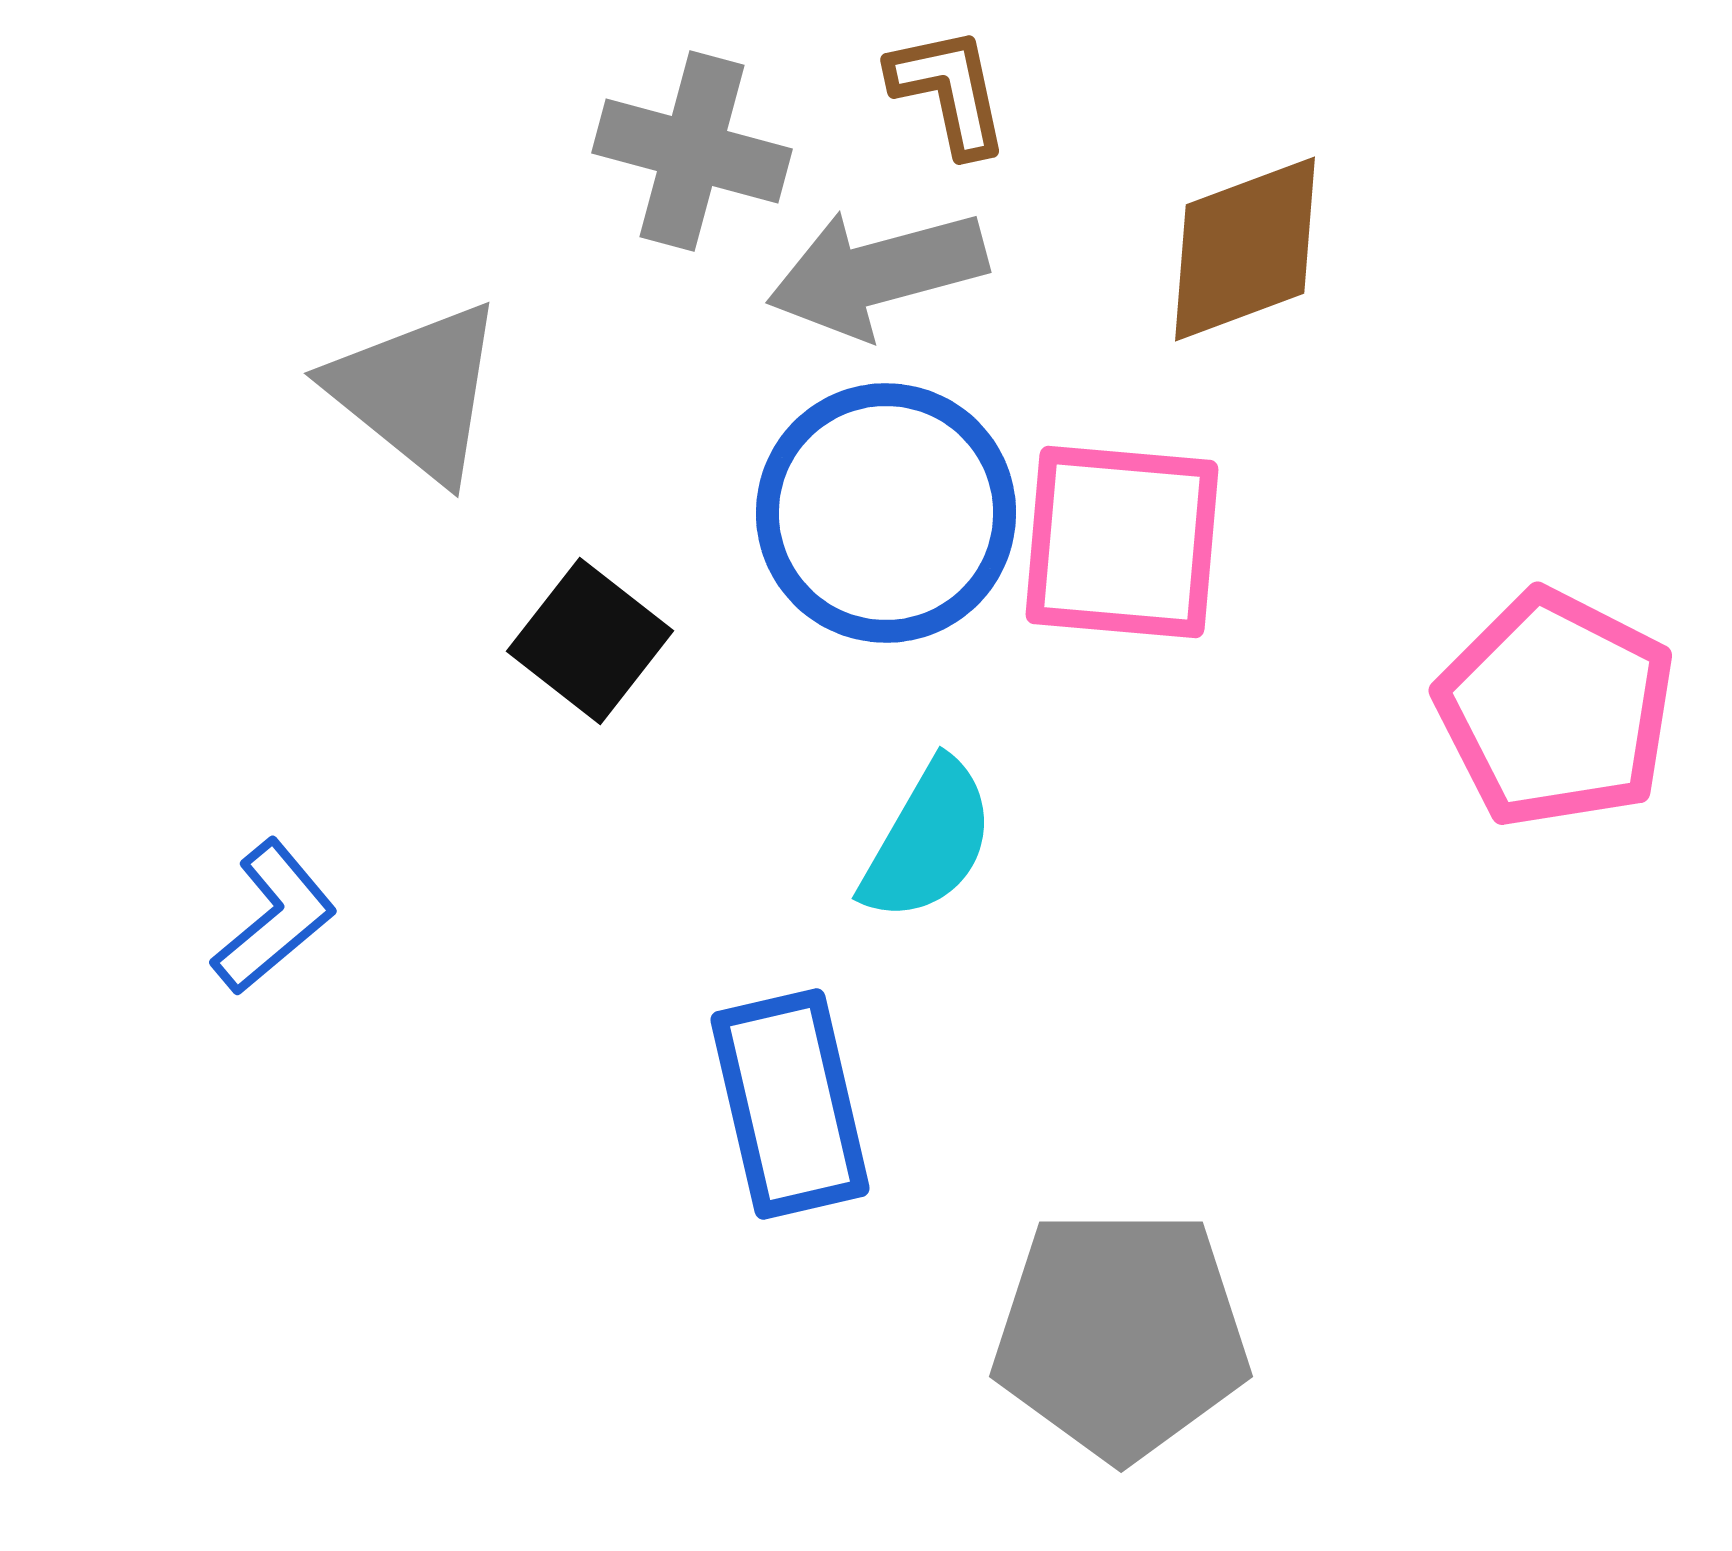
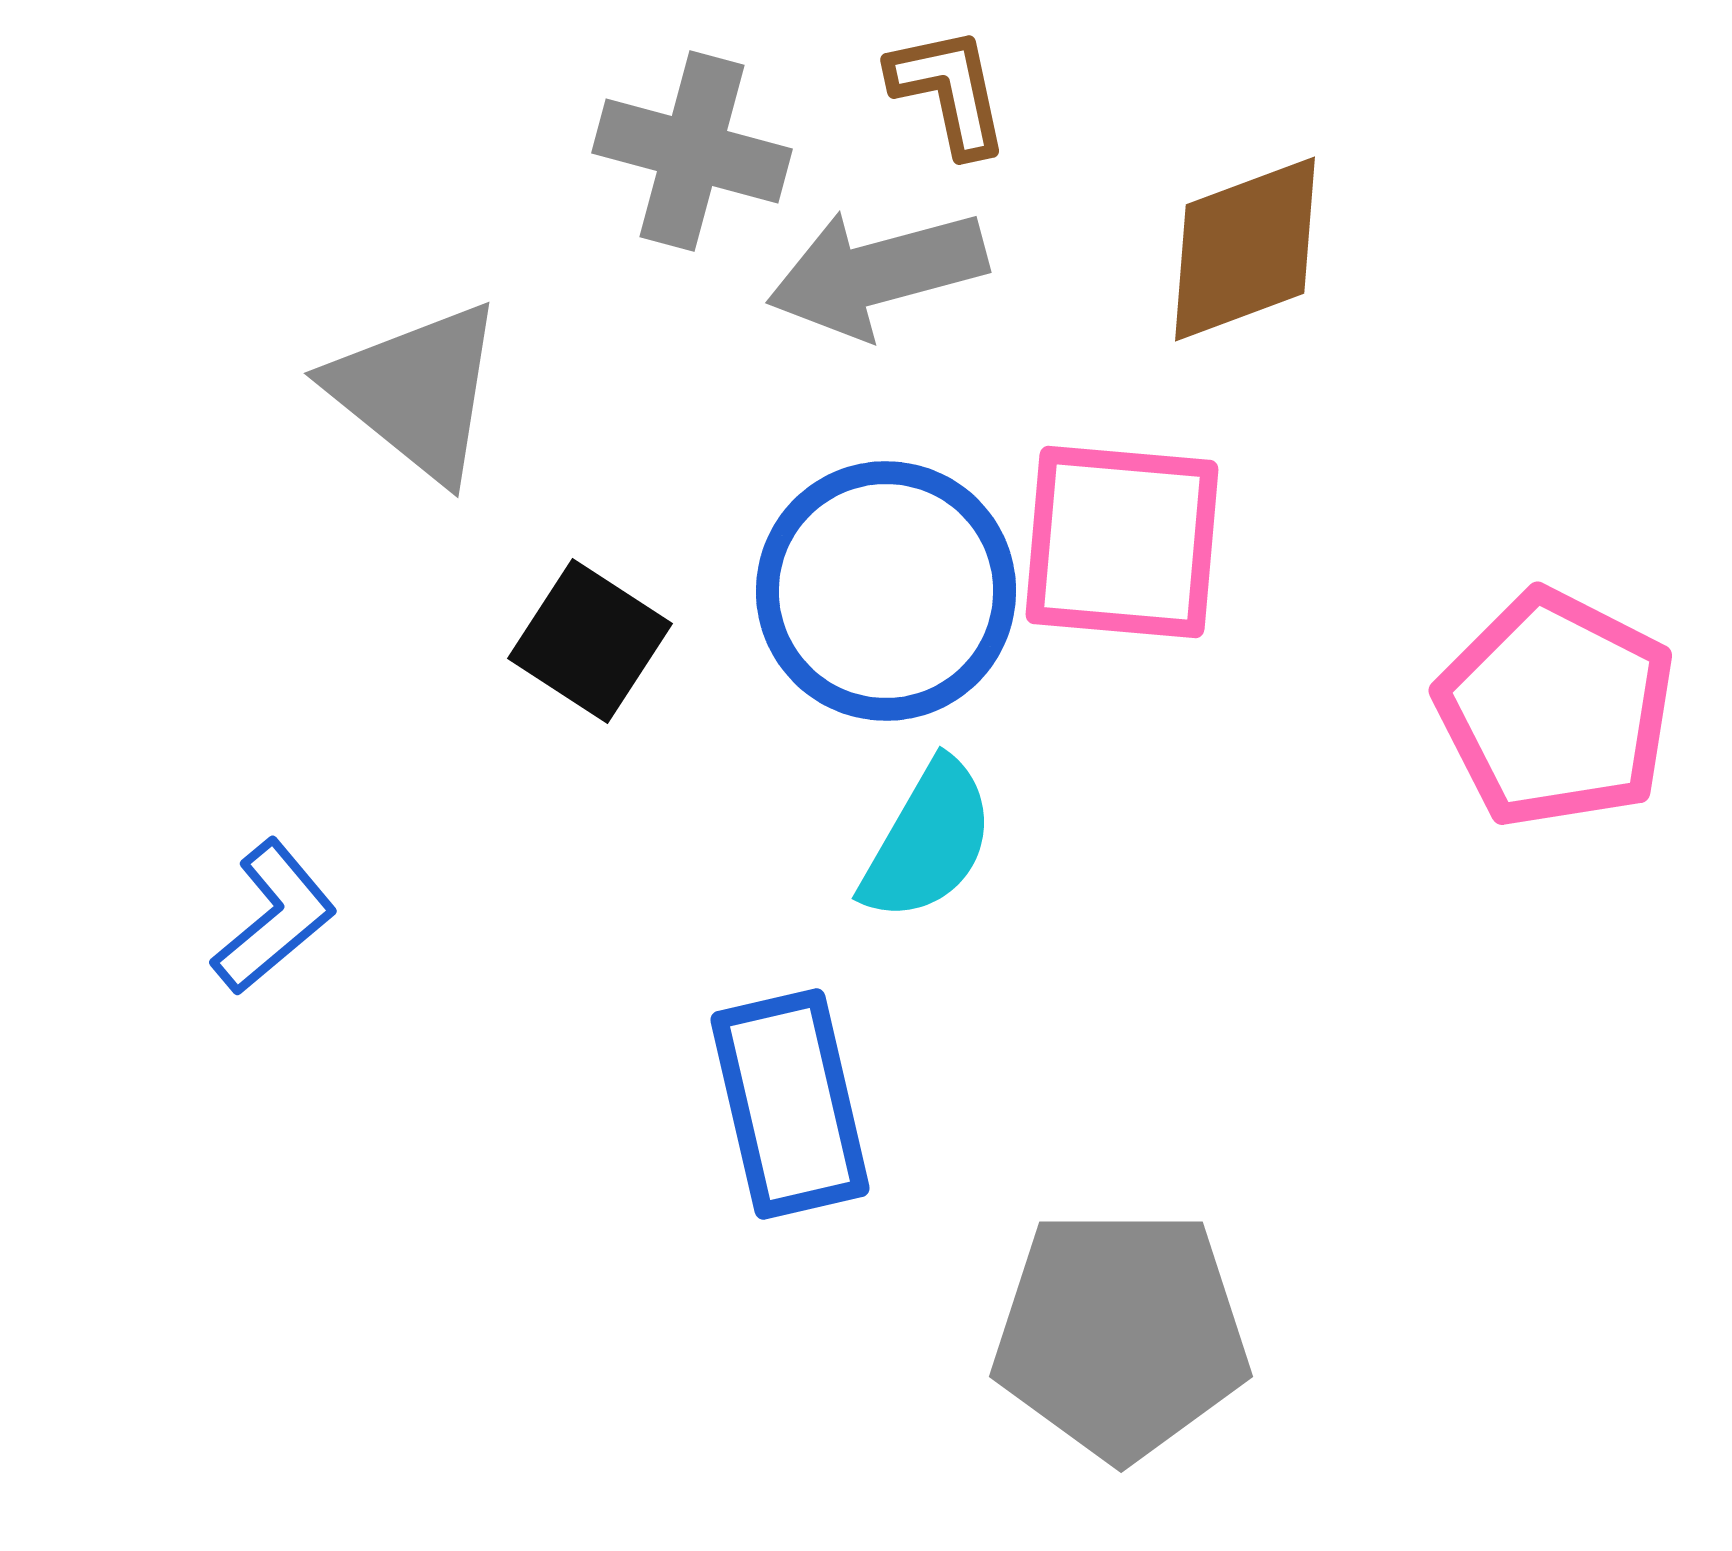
blue circle: moved 78 px down
black square: rotated 5 degrees counterclockwise
